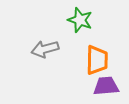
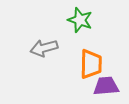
gray arrow: moved 1 px left, 1 px up
orange trapezoid: moved 6 px left, 4 px down
